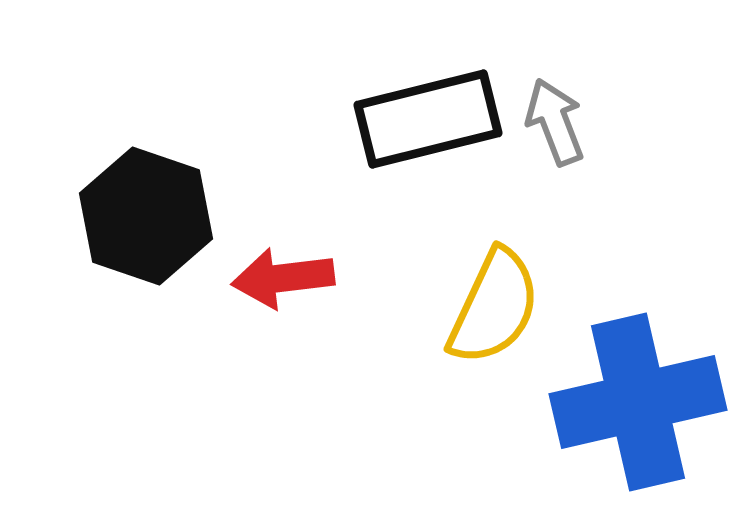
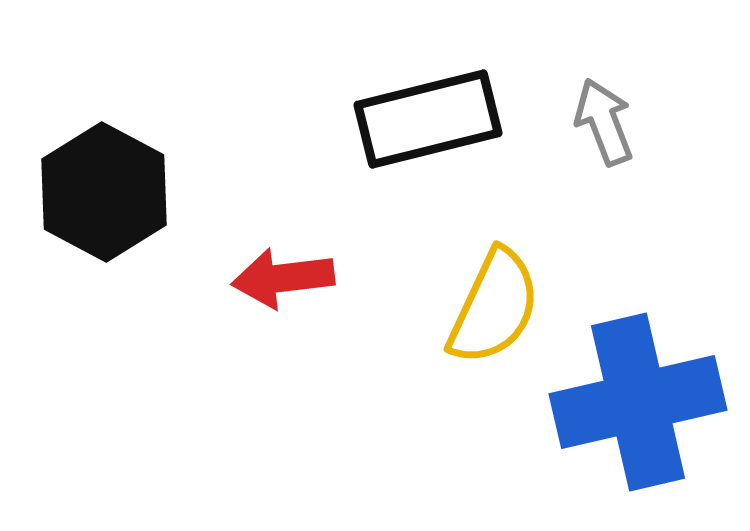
gray arrow: moved 49 px right
black hexagon: moved 42 px left, 24 px up; rotated 9 degrees clockwise
